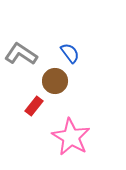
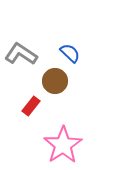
blue semicircle: rotated 10 degrees counterclockwise
red rectangle: moved 3 px left
pink star: moved 8 px left, 8 px down; rotated 9 degrees clockwise
